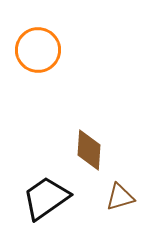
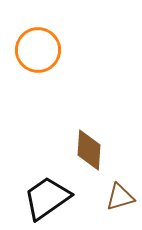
black trapezoid: moved 1 px right
